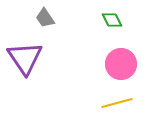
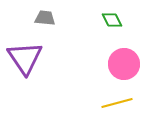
gray trapezoid: rotated 130 degrees clockwise
pink circle: moved 3 px right
